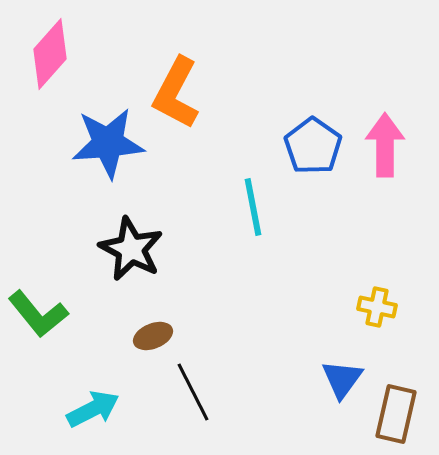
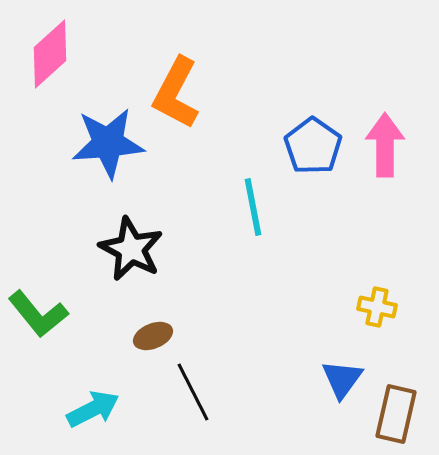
pink diamond: rotated 6 degrees clockwise
